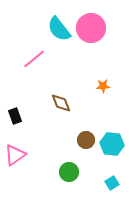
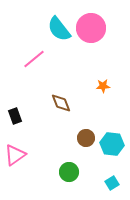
brown circle: moved 2 px up
